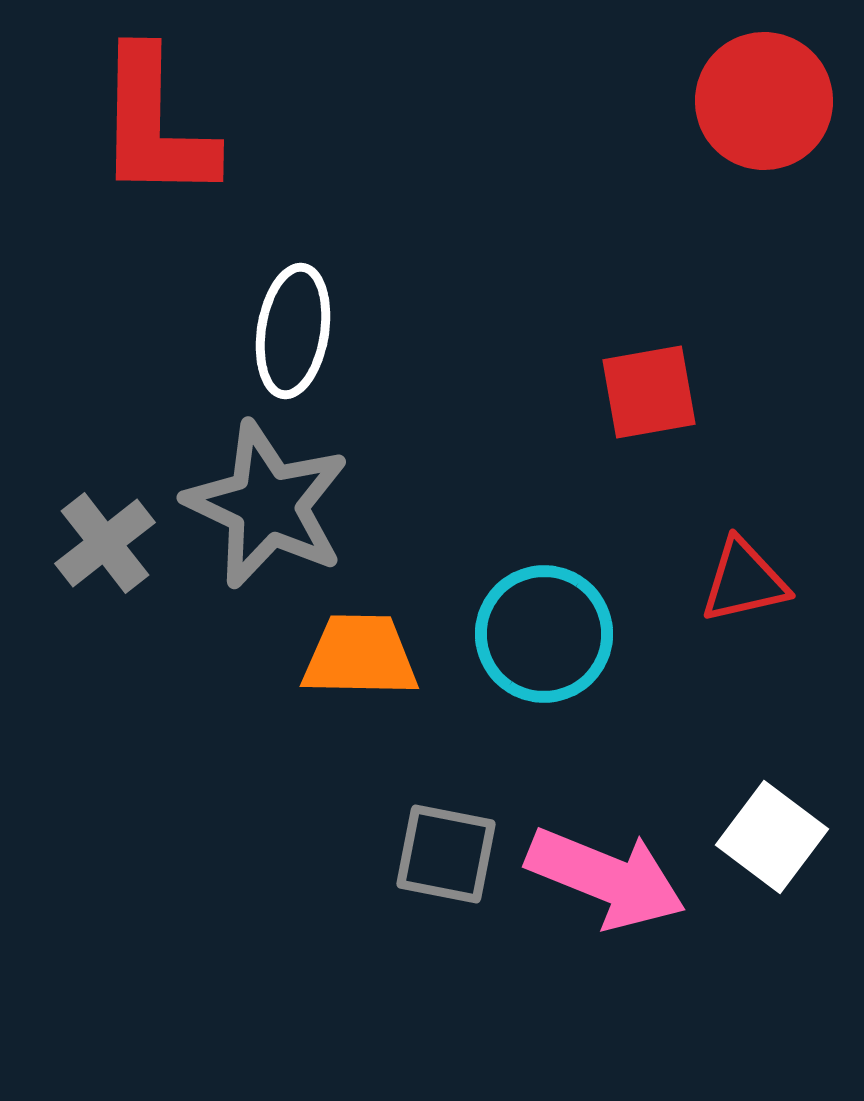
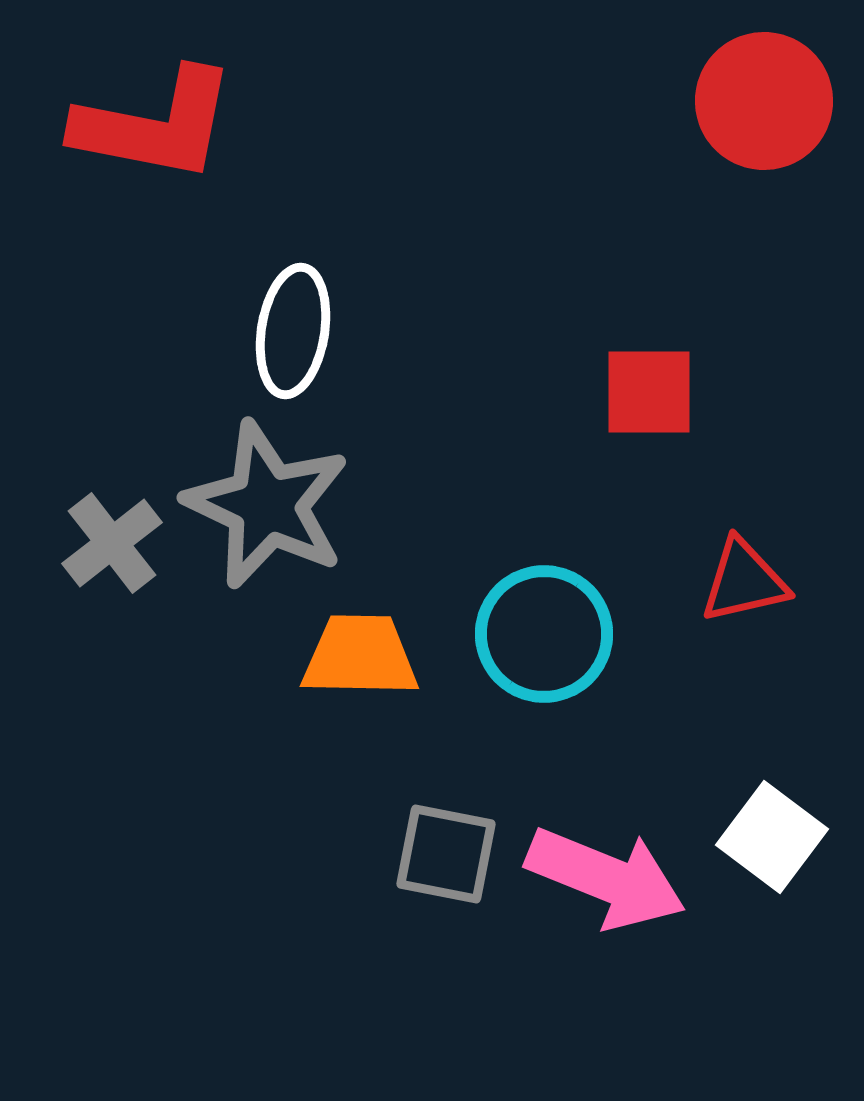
red L-shape: rotated 80 degrees counterclockwise
red square: rotated 10 degrees clockwise
gray cross: moved 7 px right
